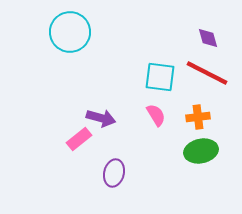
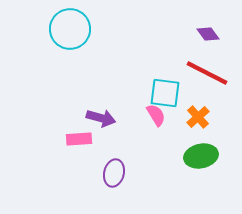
cyan circle: moved 3 px up
purple diamond: moved 4 px up; rotated 20 degrees counterclockwise
cyan square: moved 5 px right, 16 px down
orange cross: rotated 35 degrees counterclockwise
pink rectangle: rotated 35 degrees clockwise
green ellipse: moved 5 px down
